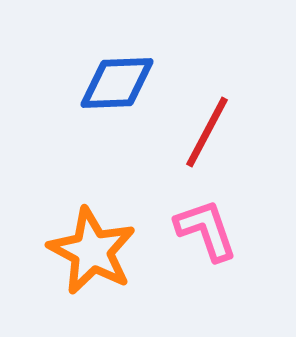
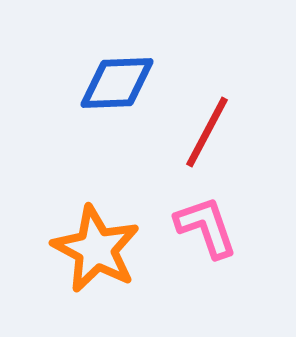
pink L-shape: moved 3 px up
orange star: moved 4 px right, 2 px up
